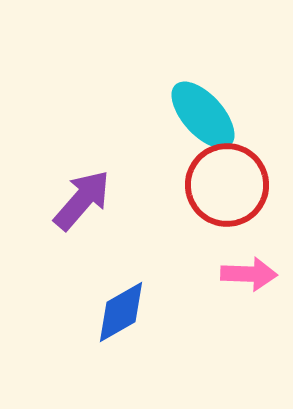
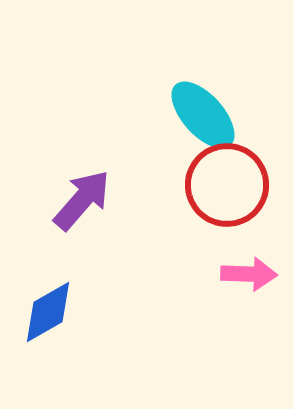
blue diamond: moved 73 px left
